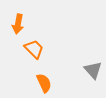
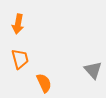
orange trapezoid: moved 14 px left, 10 px down; rotated 30 degrees clockwise
